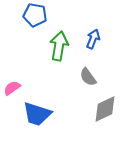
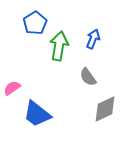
blue pentagon: moved 8 px down; rotated 30 degrees clockwise
blue trapezoid: rotated 20 degrees clockwise
